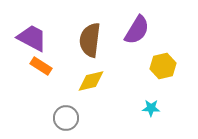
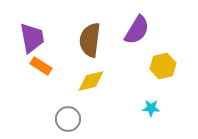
purple trapezoid: rotated 52 degrees clockwise
gray circle: moved 2 px right, 1 px down
